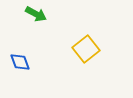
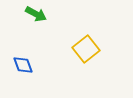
blue diamond: moved 3 px right, 3 px down
